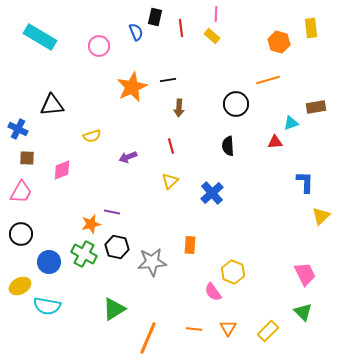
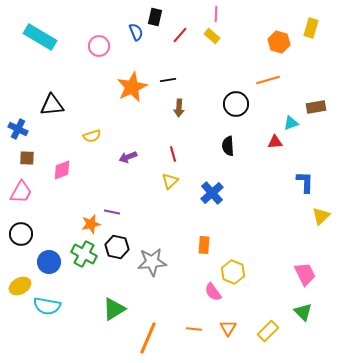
red line at (181, 28): moved 1 px left, 7 px down; rotated 48 degrees clockwise
yellow rectangle at (311, 28): rotated 24 degrees clockwise
red line at (171, 146): moved 2 px right, 8 px down
orange rectangle at (190, 245): moved 14 px right
